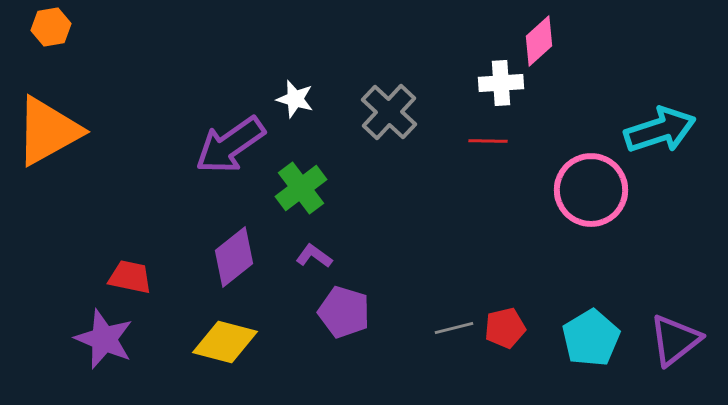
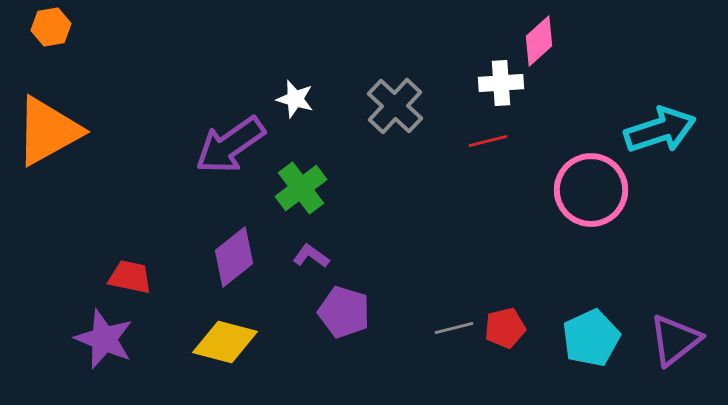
gray cross: moved 6 px right, 6 px up
red line: rotated 15 degrees counterclockwise
purple L-shape: moved 3 px left
cyan pentagon: rotated 6 degrees clockwise
